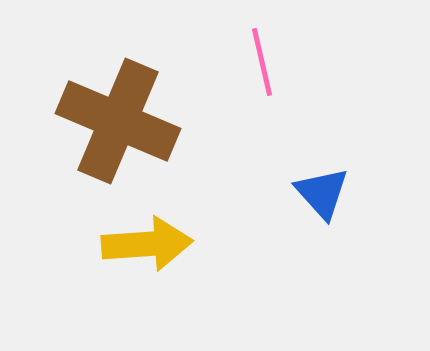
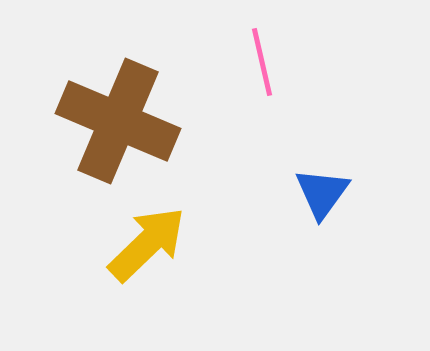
blue triangle: rotated 18 degrees clockwise
yellow arrow: rotated 40 degrees counterclockwise
